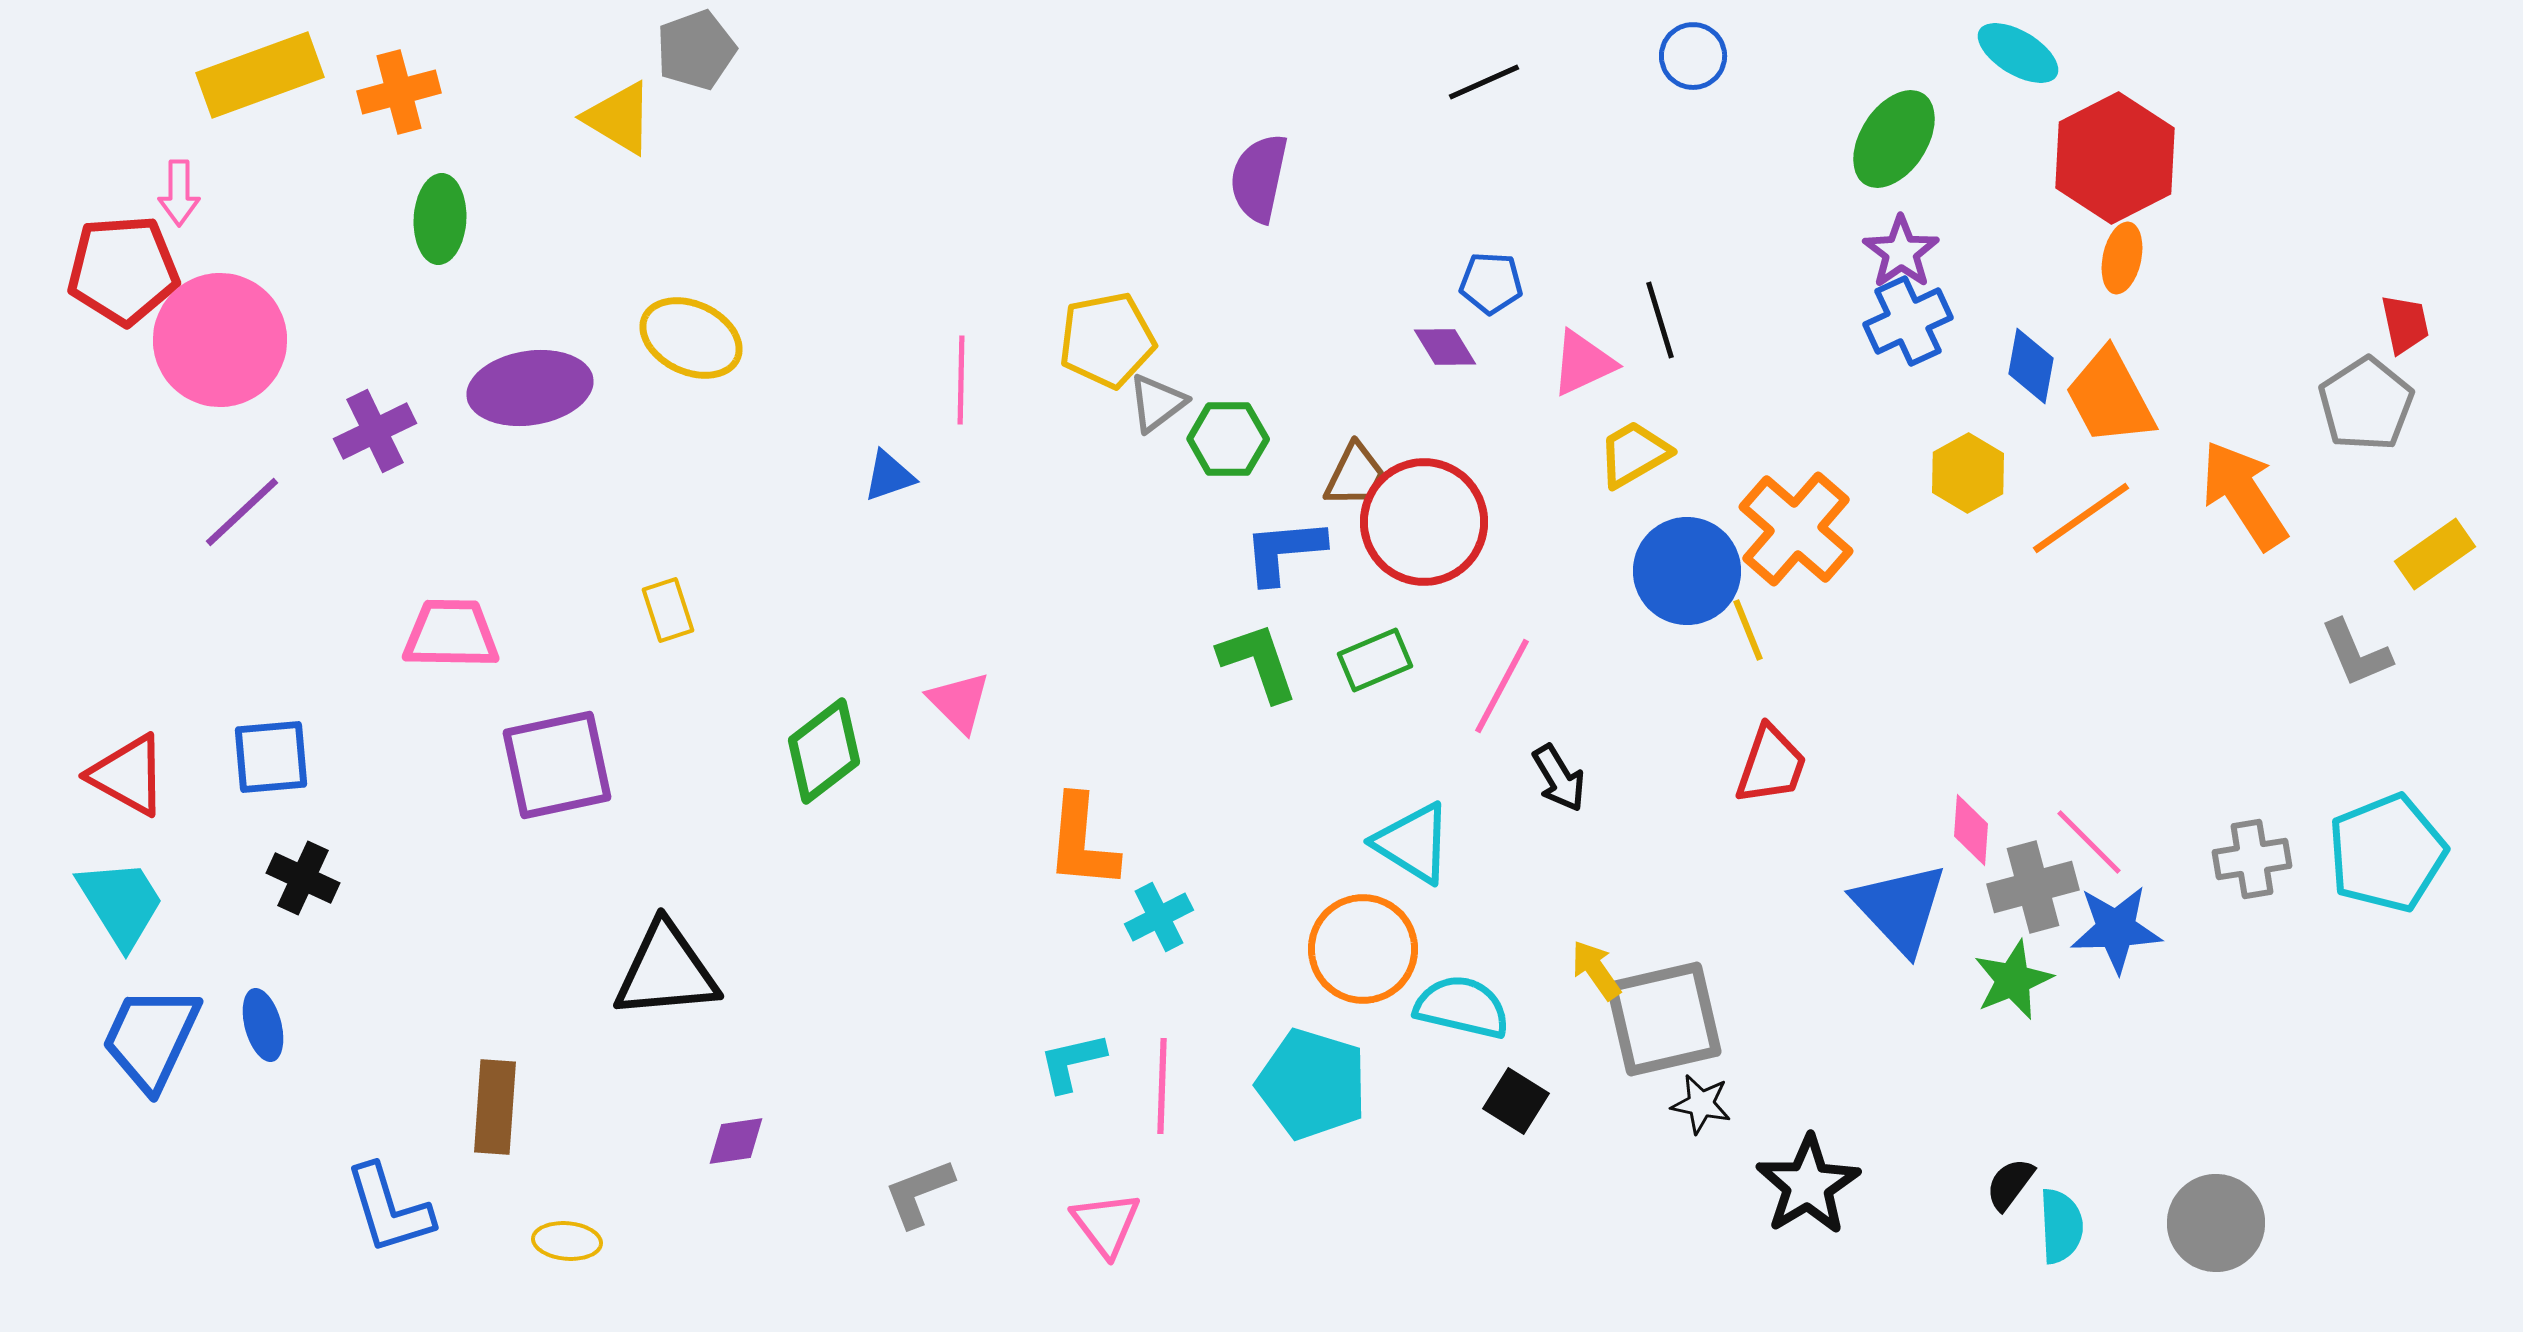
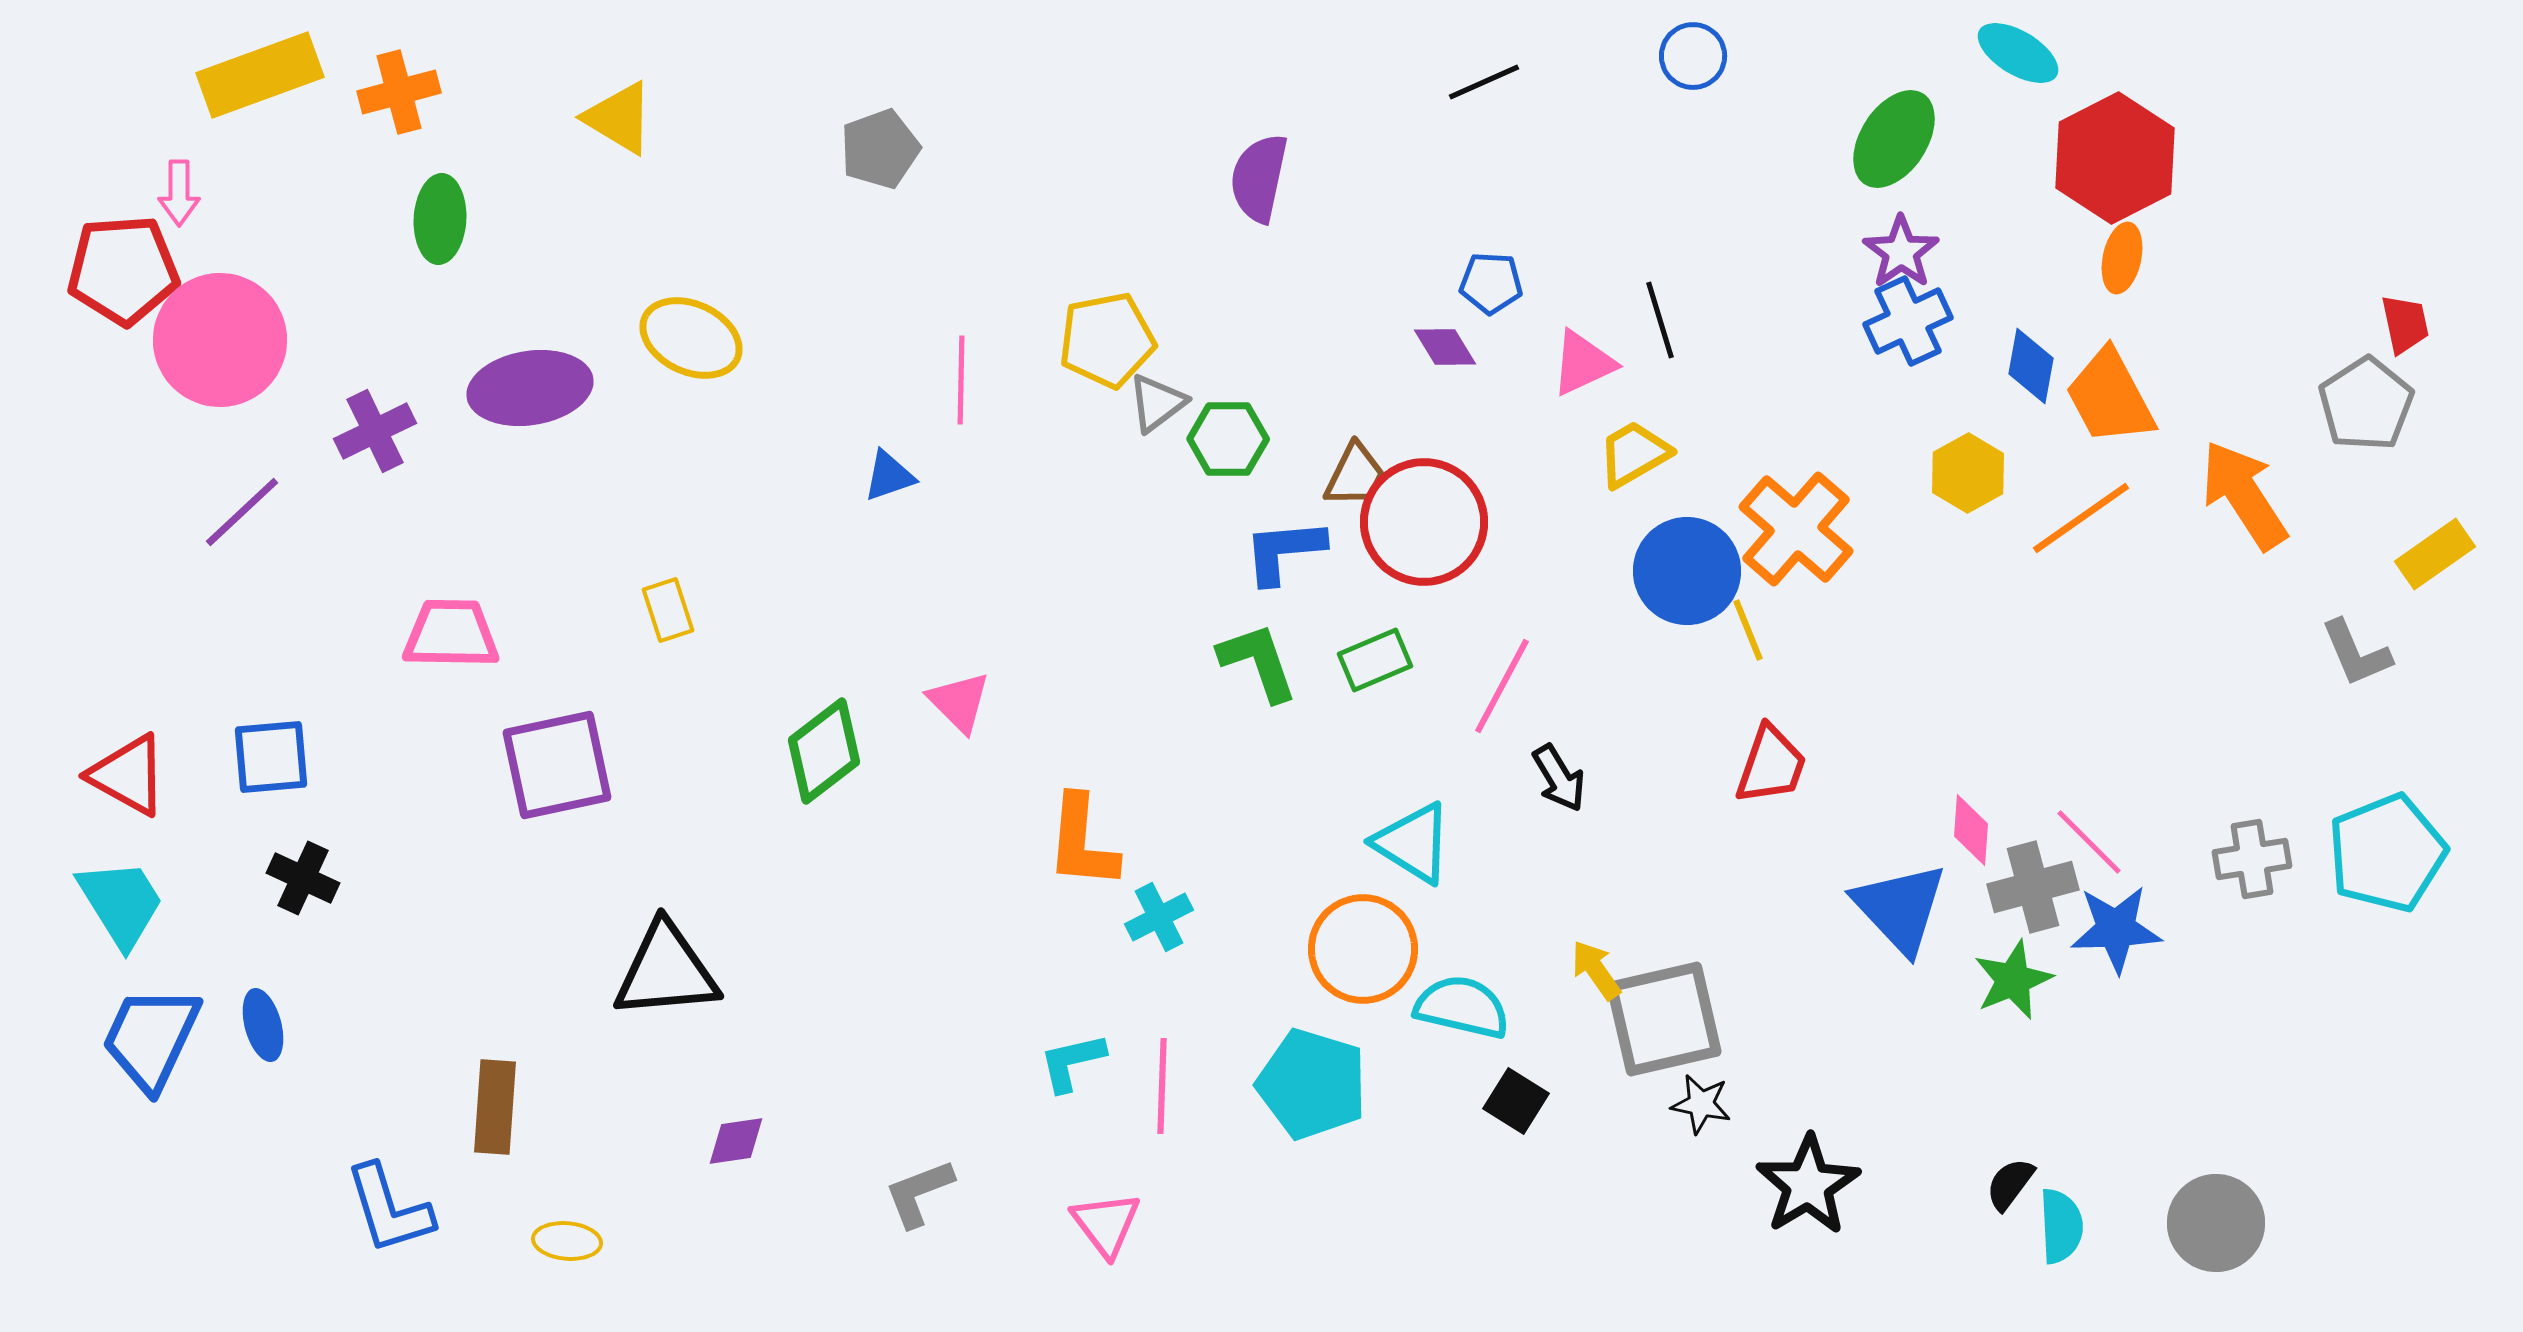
gray pentagon at (696, 50): moved 184 px right, 99 px down
